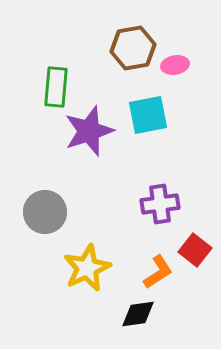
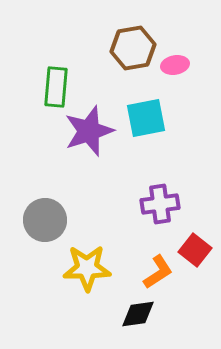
cyan square: moved 2 px left, 3 px down
gray circle: moved 8 px down
yellow star: rotated 24 degrees clockwise
